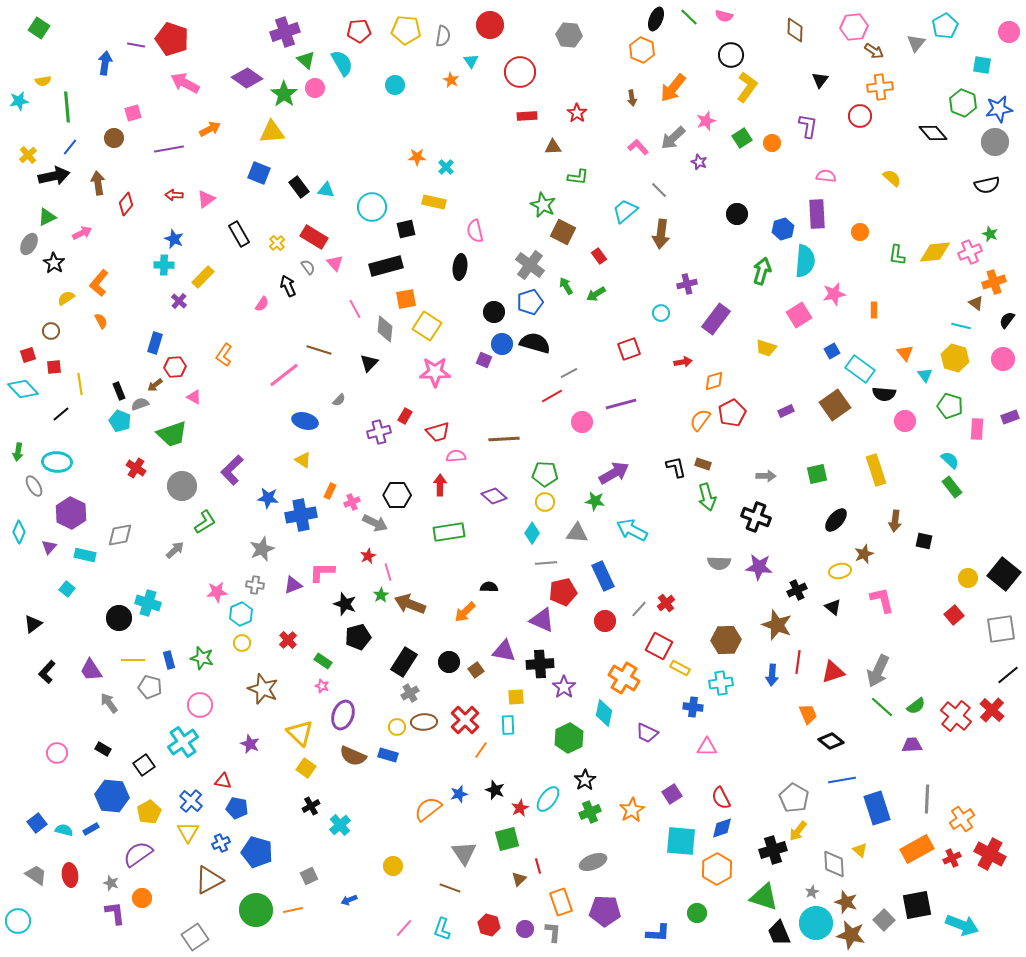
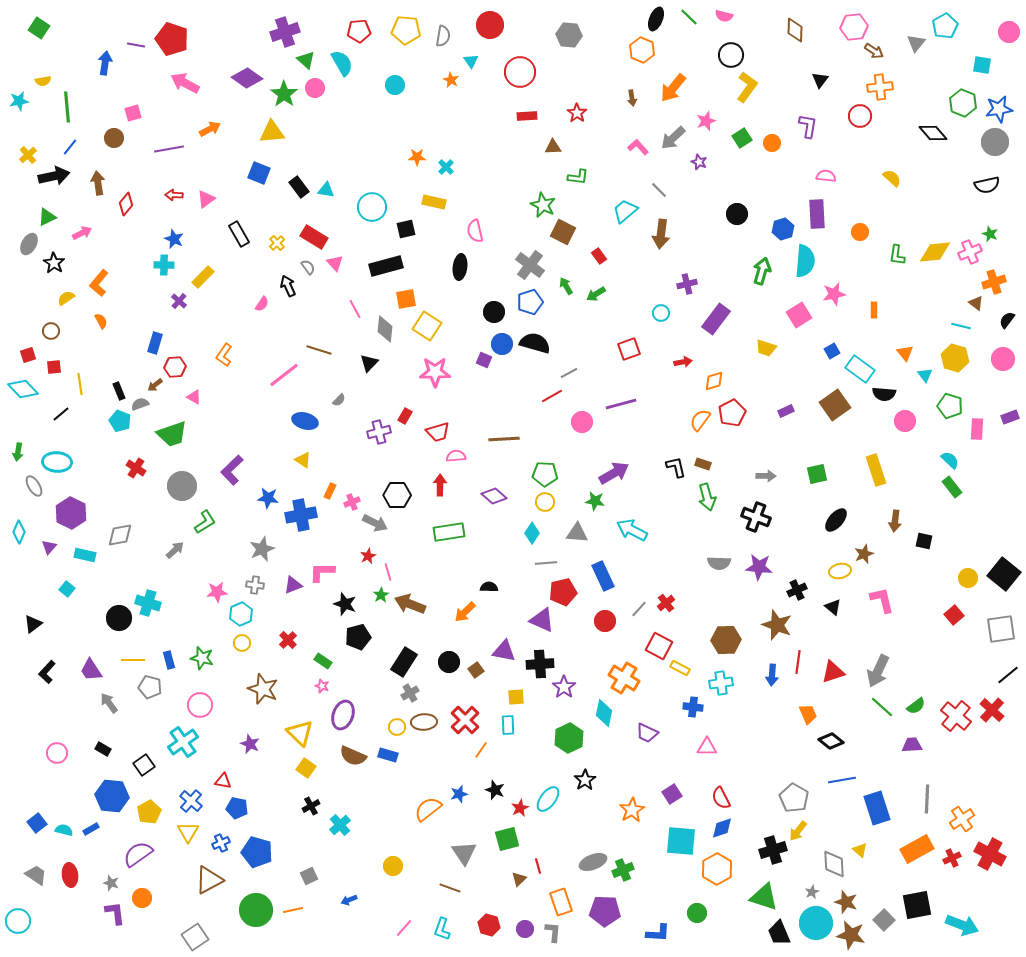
green cross at (590, 812): moved 33 px right, 58 px down
